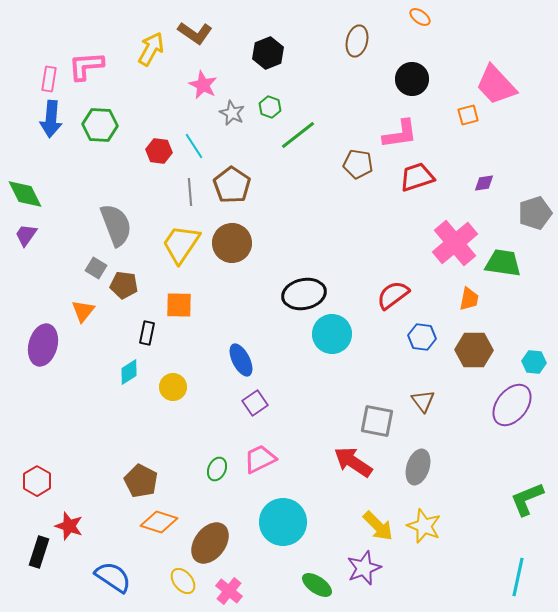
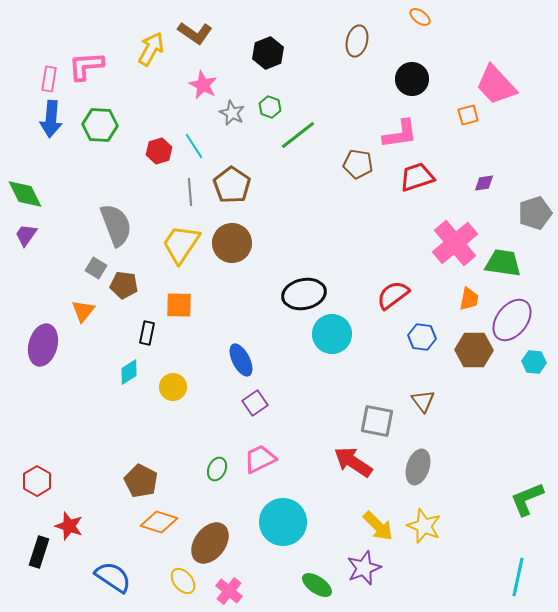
red hexagon at (159, 151): rotated 25 degrees counterclockwise
purple ellipse at (512, 405): moved 85 px up
